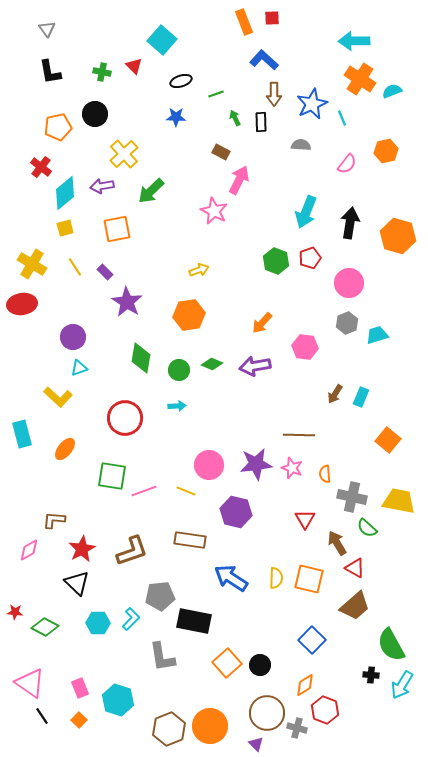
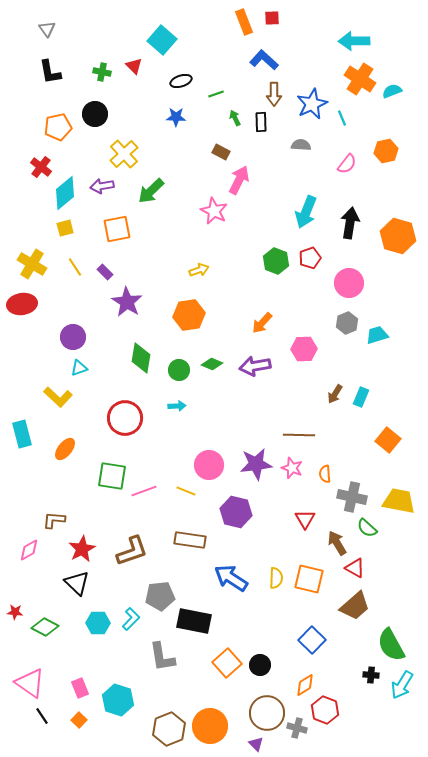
pink hexagon at (305, 347): moved 1 px left, 2 px down; rotated 10 degrees counterclockwise
